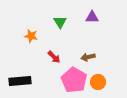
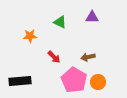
green triangle: rotated 32 degrees counterclockwise
orange star: moved 1 px left; rotated 16 degrees counterclockwise
